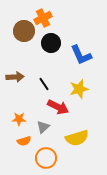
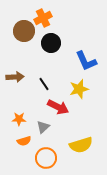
blue L-shape: moved 5 px right, 6 px down
yellow semicircle: moved 4 px right, 7 px down
